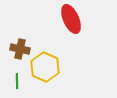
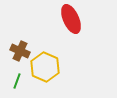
brown cross: moved 2 px down; rotated 12 degrees clockwise
green line: rotated 21 degrees clockwise
